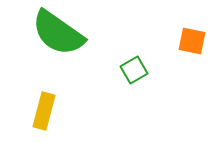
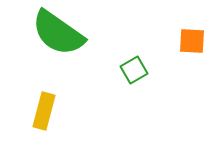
orange square: rotated 8 degrees counterclockwise
